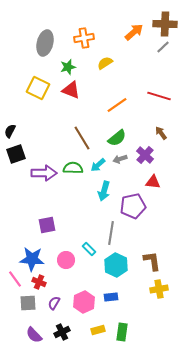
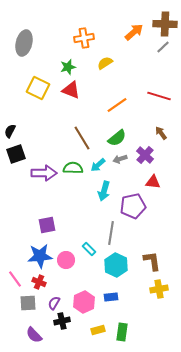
gray ellipse at (45, 43): moved 21 px left
blue star at (32, 259): moved 8 px right, 3 px up; rotated 10 degrees counterclockwise
black cross at (62, 332): moved 11 px up; rotated 14 degrees clockwise
